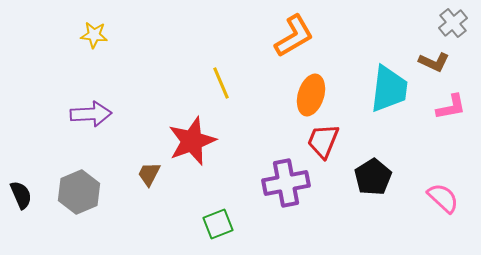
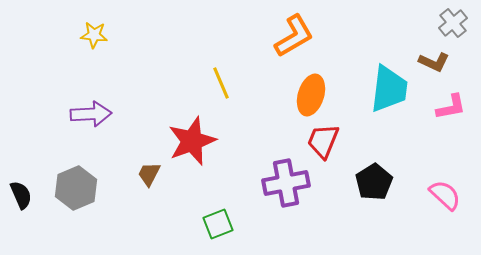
black pentagon: moved 1 px right, 5 px down
gray hexagon: moved 3 px left, 4 px up
pink semicircle: moved 2 px right, 3 px up
